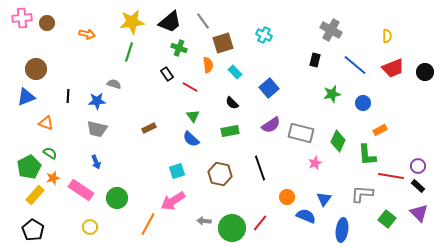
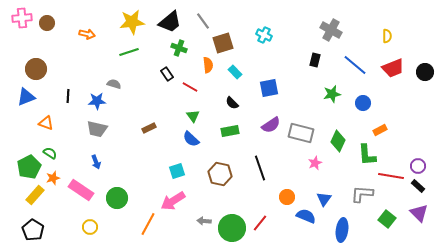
green line at (129, 52): rotated 54 degrees clockwise
blue square at (269, 88): rotated 30 degrees clockwise
